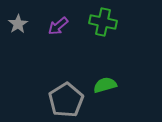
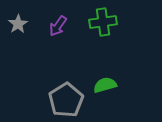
green cross: rotated 20 degrees counterclockwise
purple arrow: rotated 15 degrees counterclockwise
